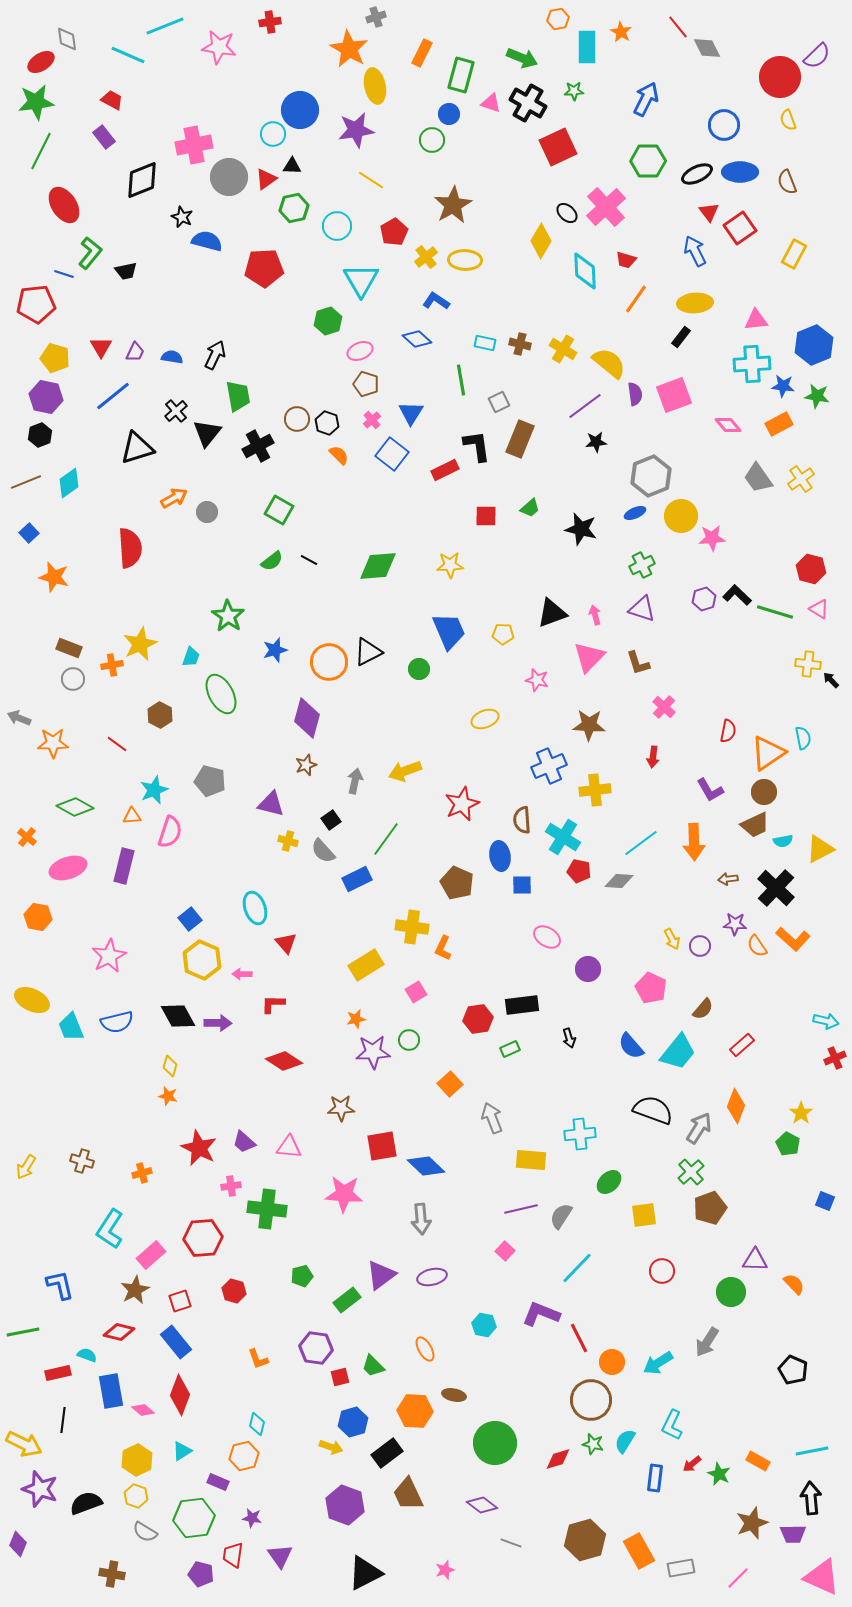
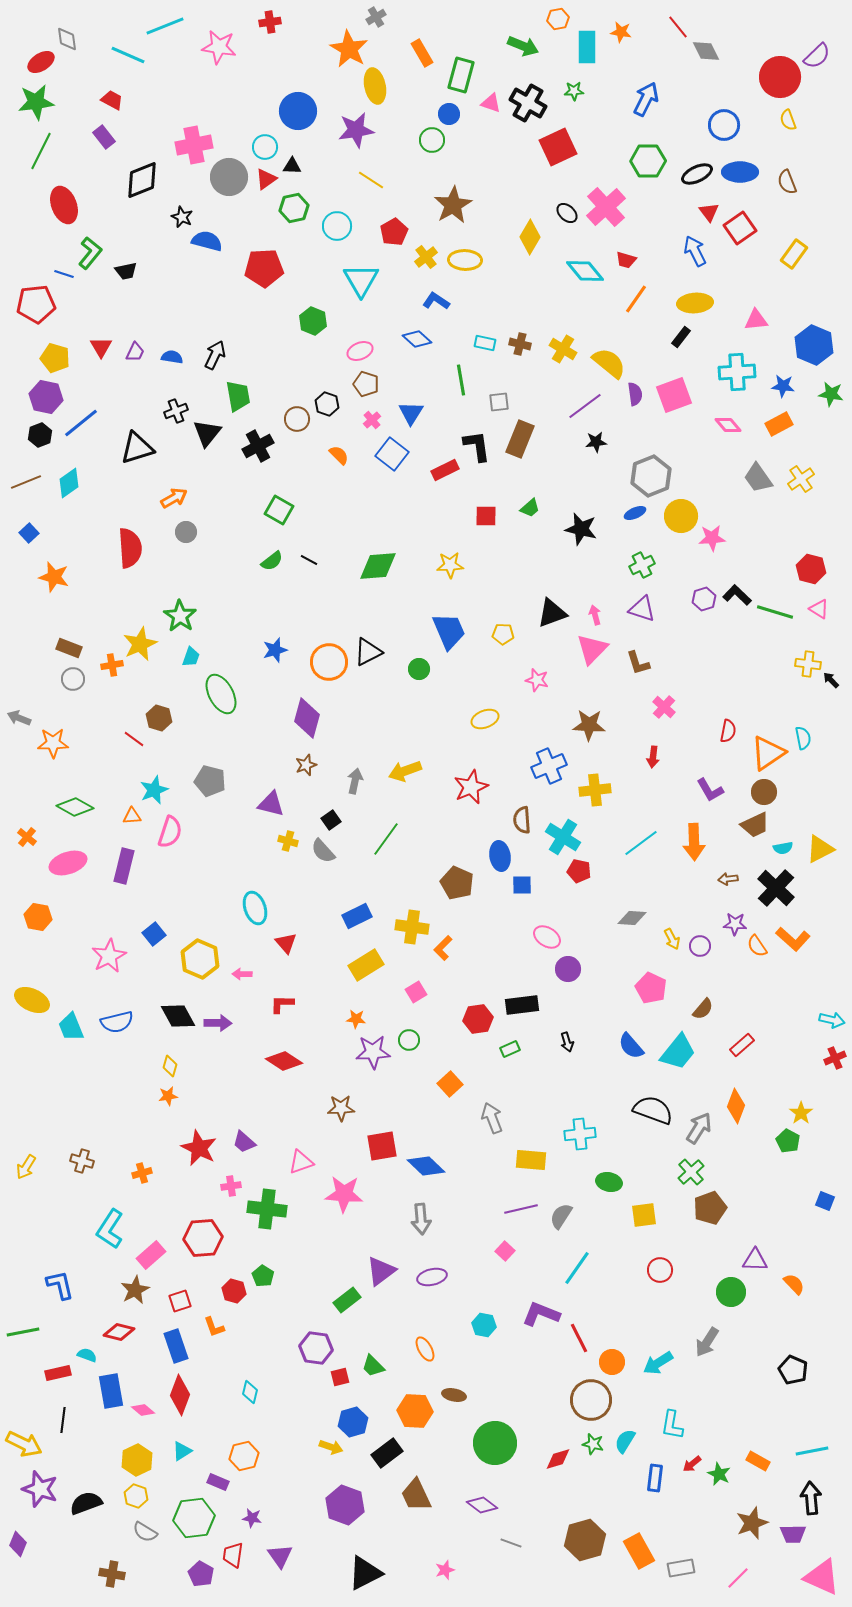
gray cross at (376, 17): rotated 12 degrees counterclockwise
orange star at (621, 32): rotated 20 degrees counterclockwise
gray diamond at (707, 48): moved 1 px left, 3 px down
orange rectangle at (422, 53): rotated 56 degrees counterclockwise
green arrow at (522, 58): moved 1 px right, 12 px up
blue circle at (300, 110): moved 2 px left, 1 px down
cyan circle at (273, 134): moved 8 px left, 13 px down
red ellipse at (64, 205): rotated 12 degrees clockwise
yellow diamond at (541, 241): moved 11 px left, 4 px up
yellow rectangle at (794, 254): rotated 8 degrees clockwise
cyan diamond at (585, 271): rotated 36 degrees counterclockwise
green hexagon at (328, 321): moved 15 px left; rotated 20 degrees counterclockwise
blue hexagon at (814, 345): rotated 15 degrees counterclockwise
cyan cross at (752, 364): moved 15 px left, 8 px down
blue line at (113, 396): moved 32 px left, 27 px down
green star at (817, 396): moved 14 px right, 2 px up
gray square at (499, 402): rotated 20 degrees clockwise
black cross at (176, 411): rotated 20 degrees clockwise
black hexagon at (327, 423): moved 19 px up
gray circle at (207, 512): moved 21 px left, 20 px down
green star at (228, 616): moved 48 px left
pink triangle at (589, 657): moved 3 px right, 8 px up
brown hexagon at (160, 715): moved 1 px left, 3 px down; rotated 10 degrees counterclockwise
red line at (117, 744): moved 17 px right, 5 px up
red star at (462, 804): moved 9 px right, 17 px up
cyan semicircle at (783, 841): moved 7 px down
pink ellipse at (68, 868): moved 5 px up
blue rectangle at (357, 879): moved 37 px down
gray diamond at (619, 881): moved 13 px right, 37 px down
blue square at (190, 919): moved 36 px left, 15 px down
orange L-shape at (443, 948): rotated 20 degrees clockwise
yellow hexagon at (202, 960): moved 2 px left, 1 px up
purple circle at (588, 969): moved 20 px left
red L-shape at (273, 1004): moved 9 px right
orange star at (356, 1019): rotated 18 degrees clockwise
cyan arrow at (826, 1021): moved 6 px right, 1 px up
black arrow at (569, 1038): moved 2 px left, 4 px down
orange star at (168, 1096): rotated 24 degrees counterclockwise
green pentagon at (788, 1144): moved 3 px up
pink triangle at (289, 1147): moved 12 px right, 15 px down; rotated 24 degrees counterclockwise
green ellipse at (609, 1182): rotated 55 degrees clockwise
cyan line at (577, 1268): rotated 9 degrees counterclockwise
red circle at (662, 1271): moved 2 px left, 1 px up
purple triangle at (381, 1275): moved 4 px up
green pentagon at (302, 1276): moved 39 px left; rotated 25 degrees counterclockwise
blue rectangle at (176, 1342): moved 4 px down; rotated 20 degrees clockwise
orange L-shape at (258, 1359): moved 44 px left, 32 px up
cyan diamond at (257, 1424): moved 7 px left, 32 px up
cyan L-shape at (672, 1425): rotated 16 degrees counterclockwise
brown trapezoid at (408, 1494): moved 8 px right, 1 px down
purple pentagon at (201, 1574): rotated 15 degrees clockwise
